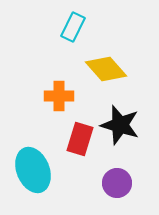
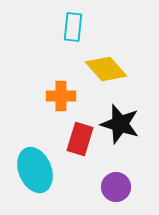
cyan rectangle: rotated 20 degrees counterclockwise
orange cross: moved 2 px right
black star: moved 1 px up
cyan ellipse: moved 2 px right
purple circle: moved 1 px left, 4 px down
